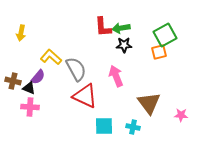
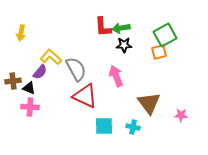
purple semicircle: moved 2 px right, 5 px up
brown cross: rotated 21 degrees counterclockwise
